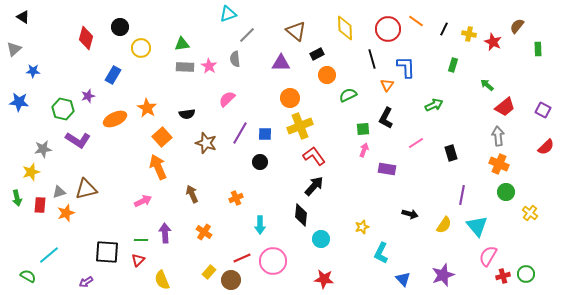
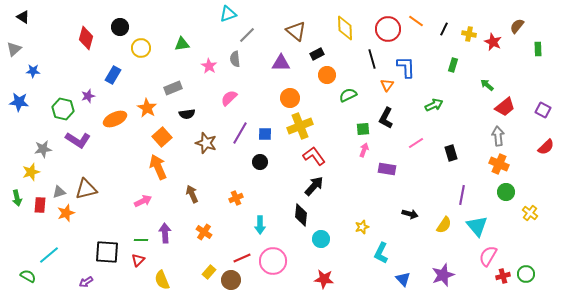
gray rectangle at (185, 67): moved 12 px left, 21 px down; rotated 24 degrees counterclockwise
pink semicircle at (227, 99): moved 2 px right, 1 px up
